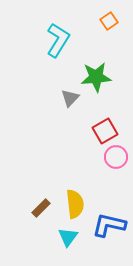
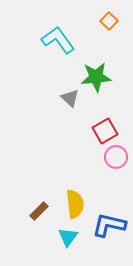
orange square: rotated 12 degrees counterclockwise
cyan L-shape: rotated 68 degrees counterclockwise
gray triangle: rotated 30 degrees counterclockwise
brown rectangle: moved 2 px left, 3 px down
